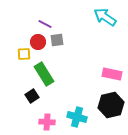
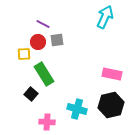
cyan arrow: rotated 80 degrees clockwise
purple line: moved 2 px left
black square: moved 1 px left, 2 px up; rotated 16 degrees counterclockwise
cyan cross: moved 8 px up
